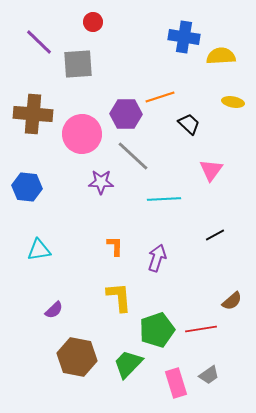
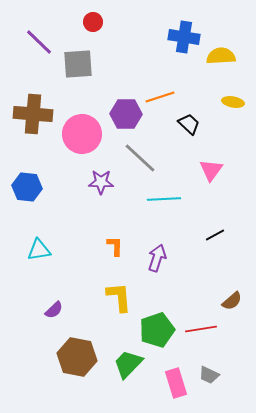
gray line: moved 7 px right, 2 px down
gray trapezoid: rotated 60 degrees clockwise
